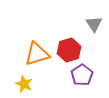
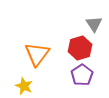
red hexagon: moved 11 px right, 2 px up
orange triangle: rotated 36 degrees counterclockwise
yellow star: moved 2 px down
